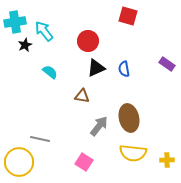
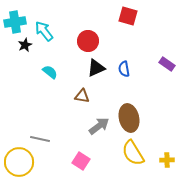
gray arrow: rotated 15 degrees clockwise
yellow semicircle: rotated 52 degrees clockwise
pink square: moved 3 px left, 1 px up
